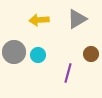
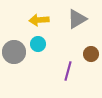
cyan circle: moved 11 px up
purple line: moved 2 px up
